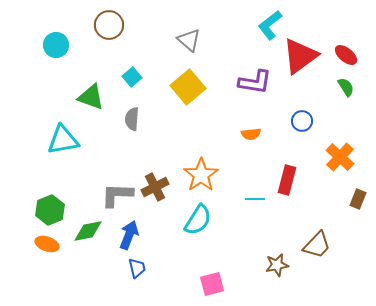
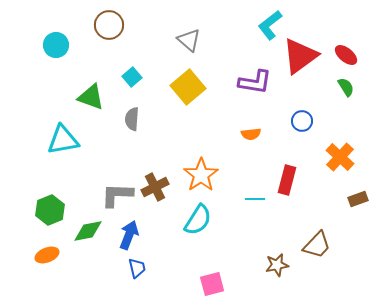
brown rectangle: rotated 48 degrees clockwise
orange ellipse: moved 11 px down; rotated 40 degrees counterclockwise
